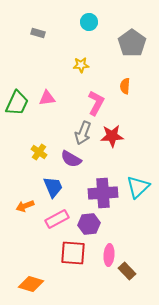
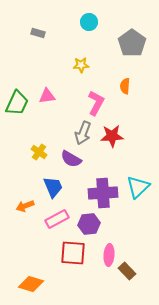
pink triangle: moved 2 px up
